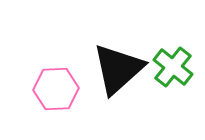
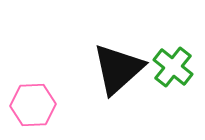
pink hexagon: moved 23 px left, 16 px down
